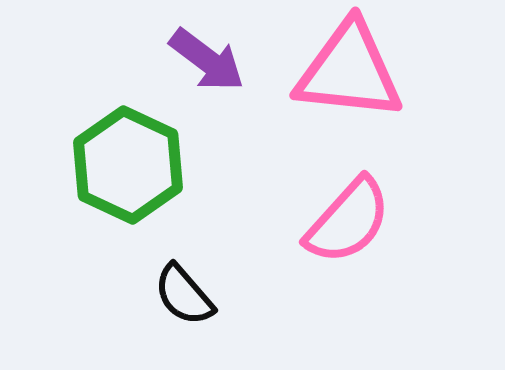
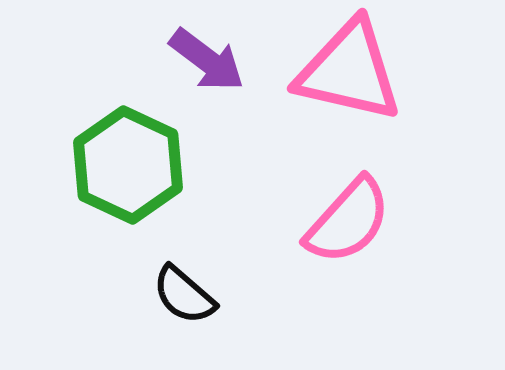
pink triangle: rotated 7 degrees clockwise
black semicircle: rotated 8 degrees counterclockwise
